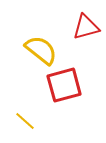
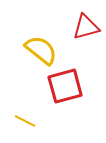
red square: moved 1 px right, 1 px down
yellow line: rotated 15 degrees counterclockwise
